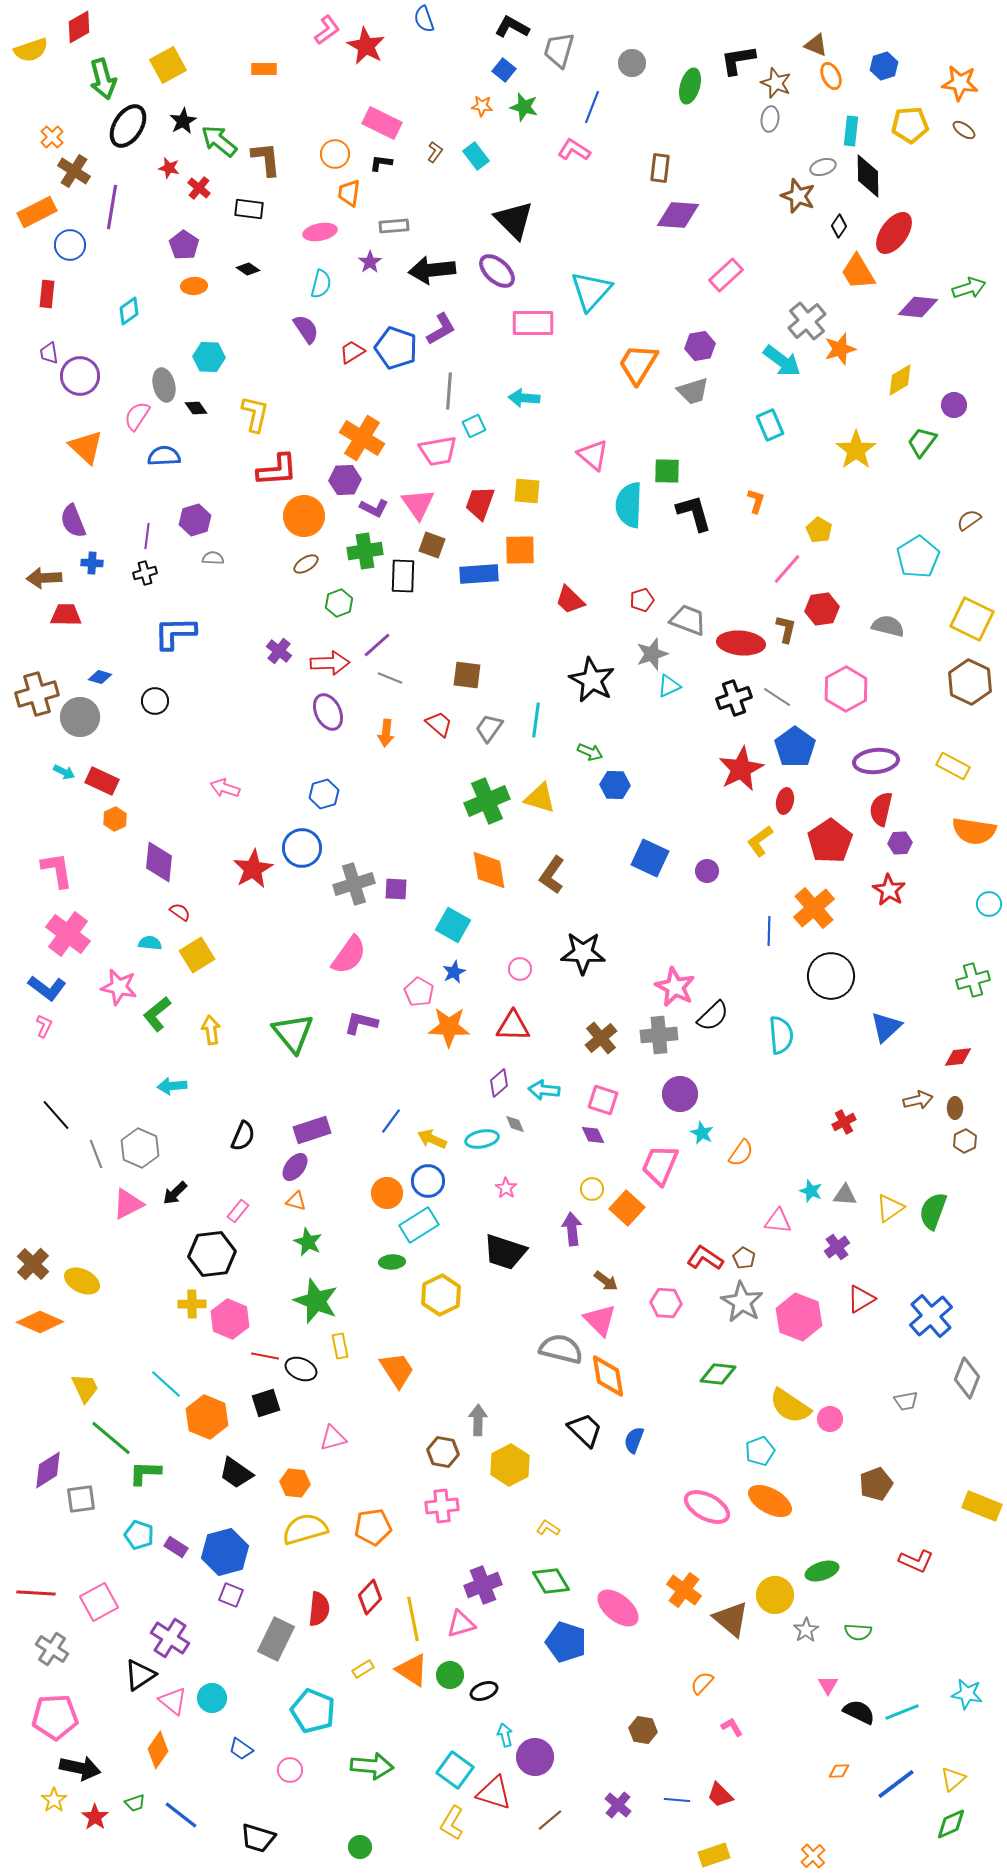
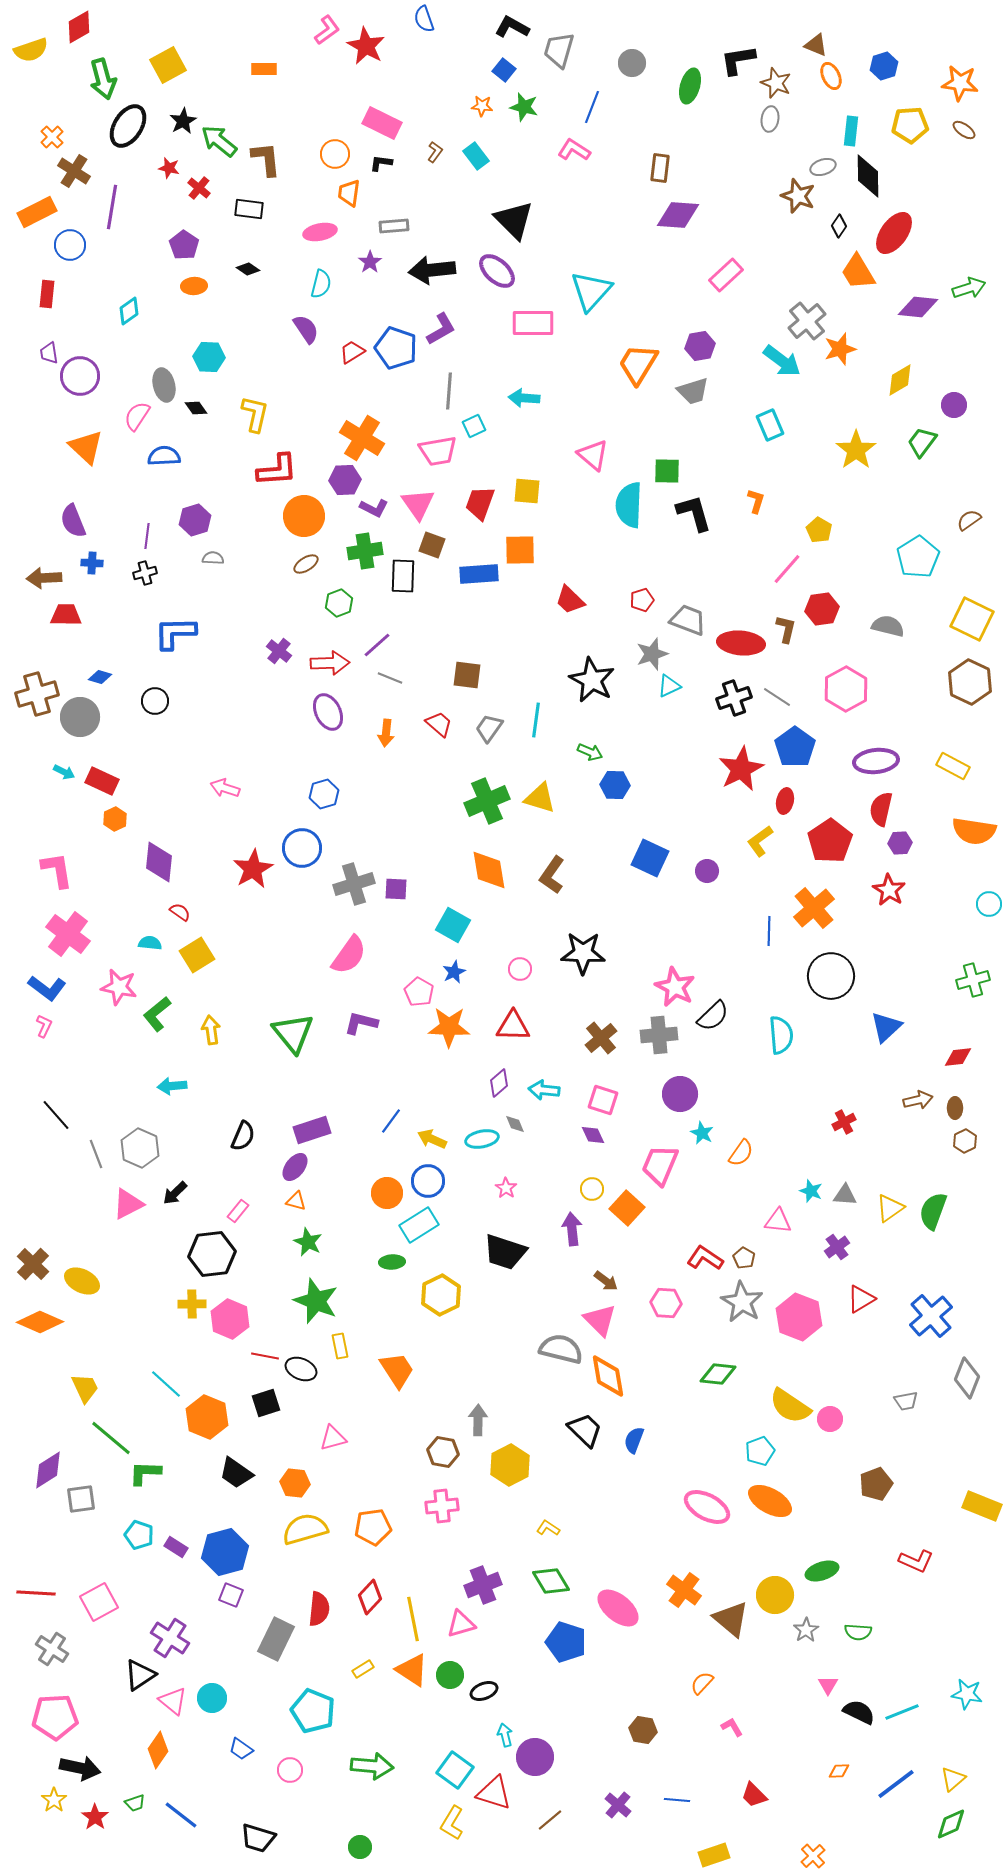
red trapezoid at (720, 1795): moved 34 px right
